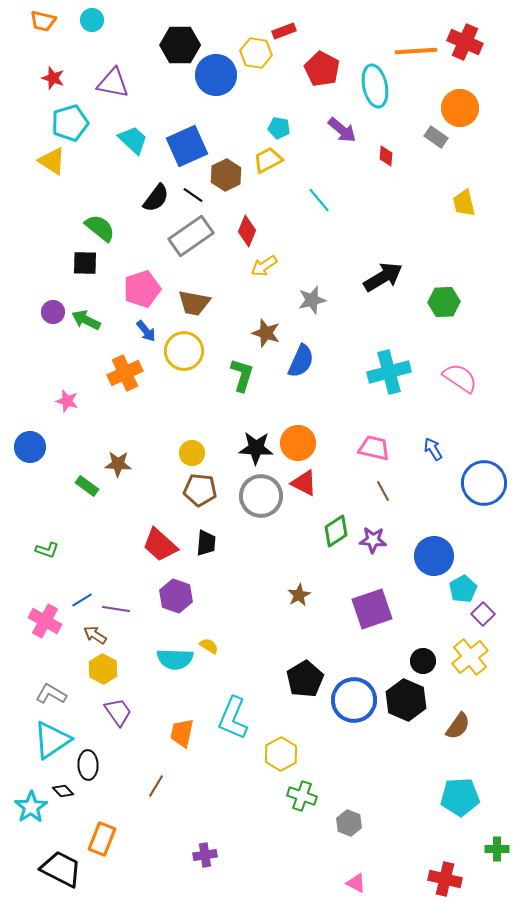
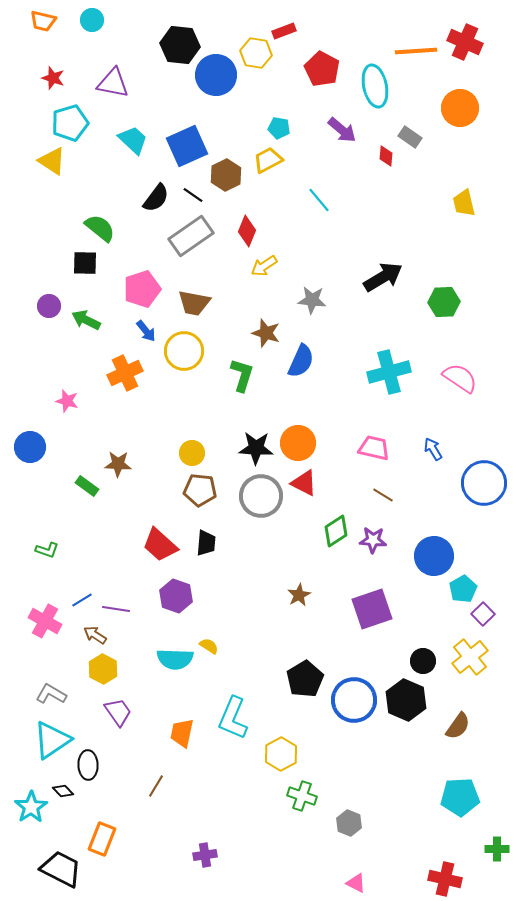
black hexagon at (180, 45): rotated 6 degrees clockwise
gray rectangle at (436, 137): moved 26 px left
gray star at (312, 300): rotated 20 degrees clockwise
purple circle at (53, 312): moved 4 px left, 6 px up
brown line at (383, 491): moved 4 px down; rotated 30 degrees counterclockwise
